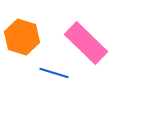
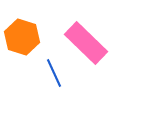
blue line: rotated 48 degrees clockwise
